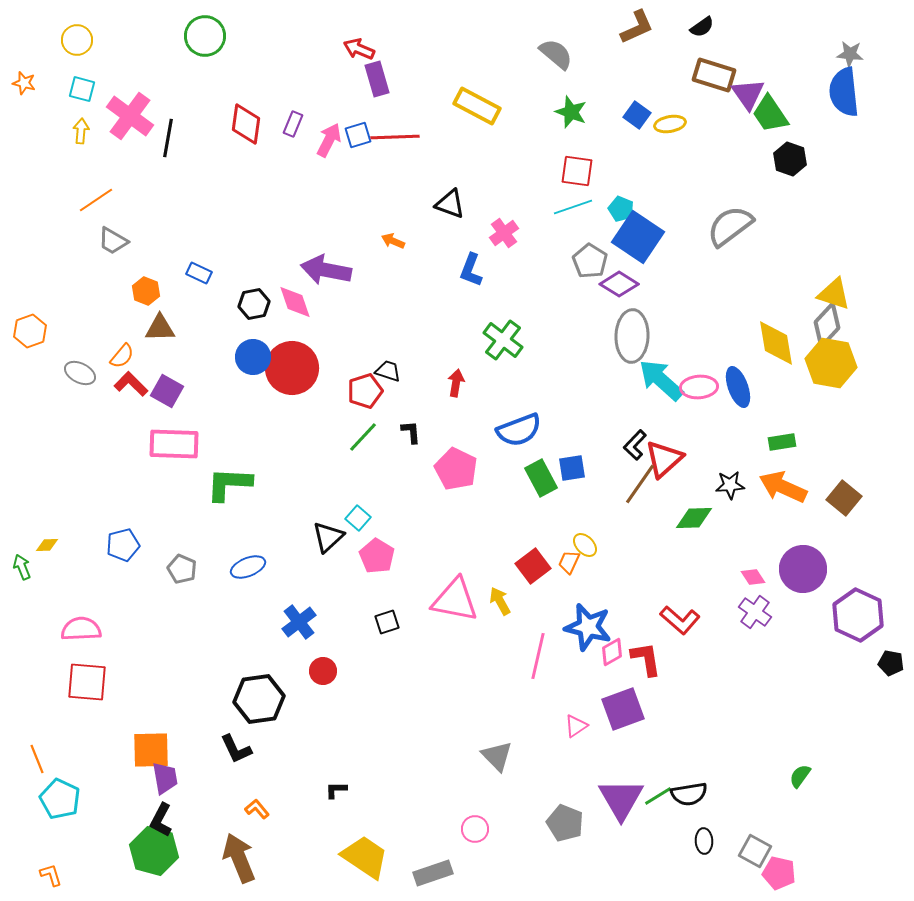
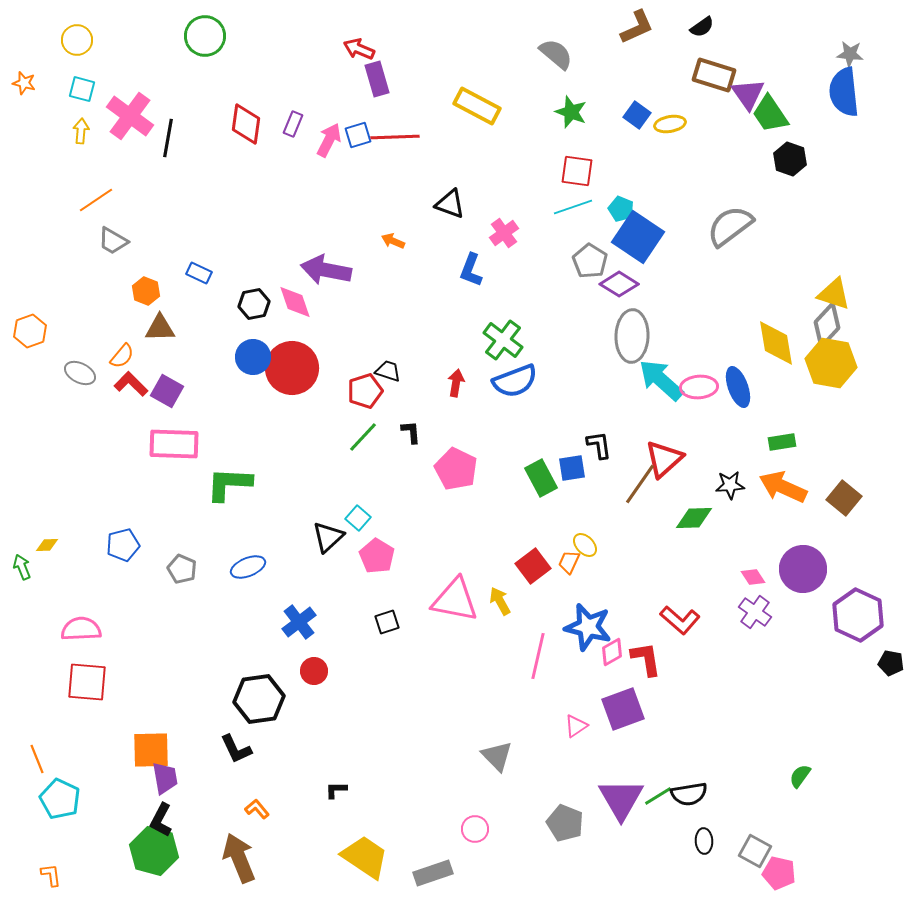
blue semicircle at (519, 430): moved 4 px left, 49 px up
black L-shape at (635, 445): moved 36 px left; rotated 128 degrees clockwise
red circle at (323, 671): moved 9 px left
orange L-shape at (51, 875): rotated 10 degrees clockwise
